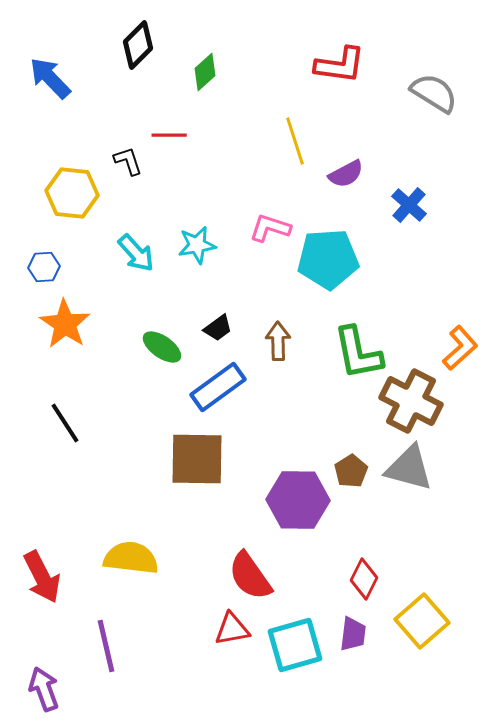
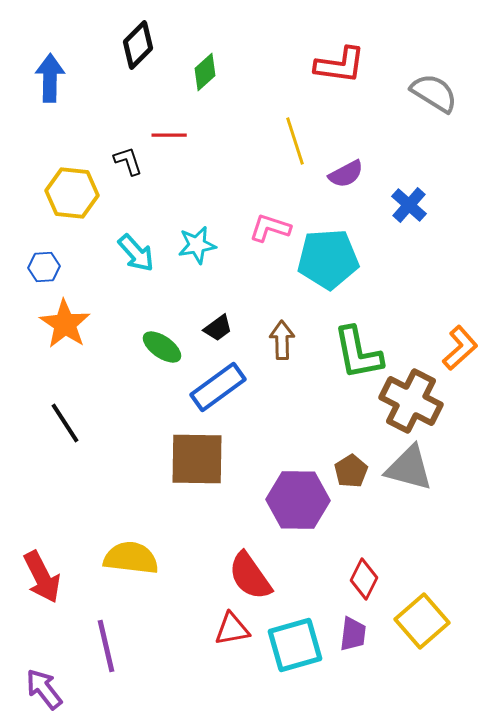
blue arrow: rotated 45 degrees clockwise
brown arrow: moved 4 px right, 1 px up
purple arrow: rotated 18 degrees counterclockwise
